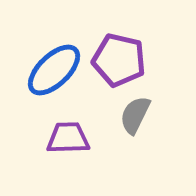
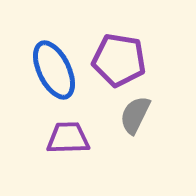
purple pentagon: rotated 4 degrees counterclockwise
blue ellipse: rotated 72 degrees counterclockwise
